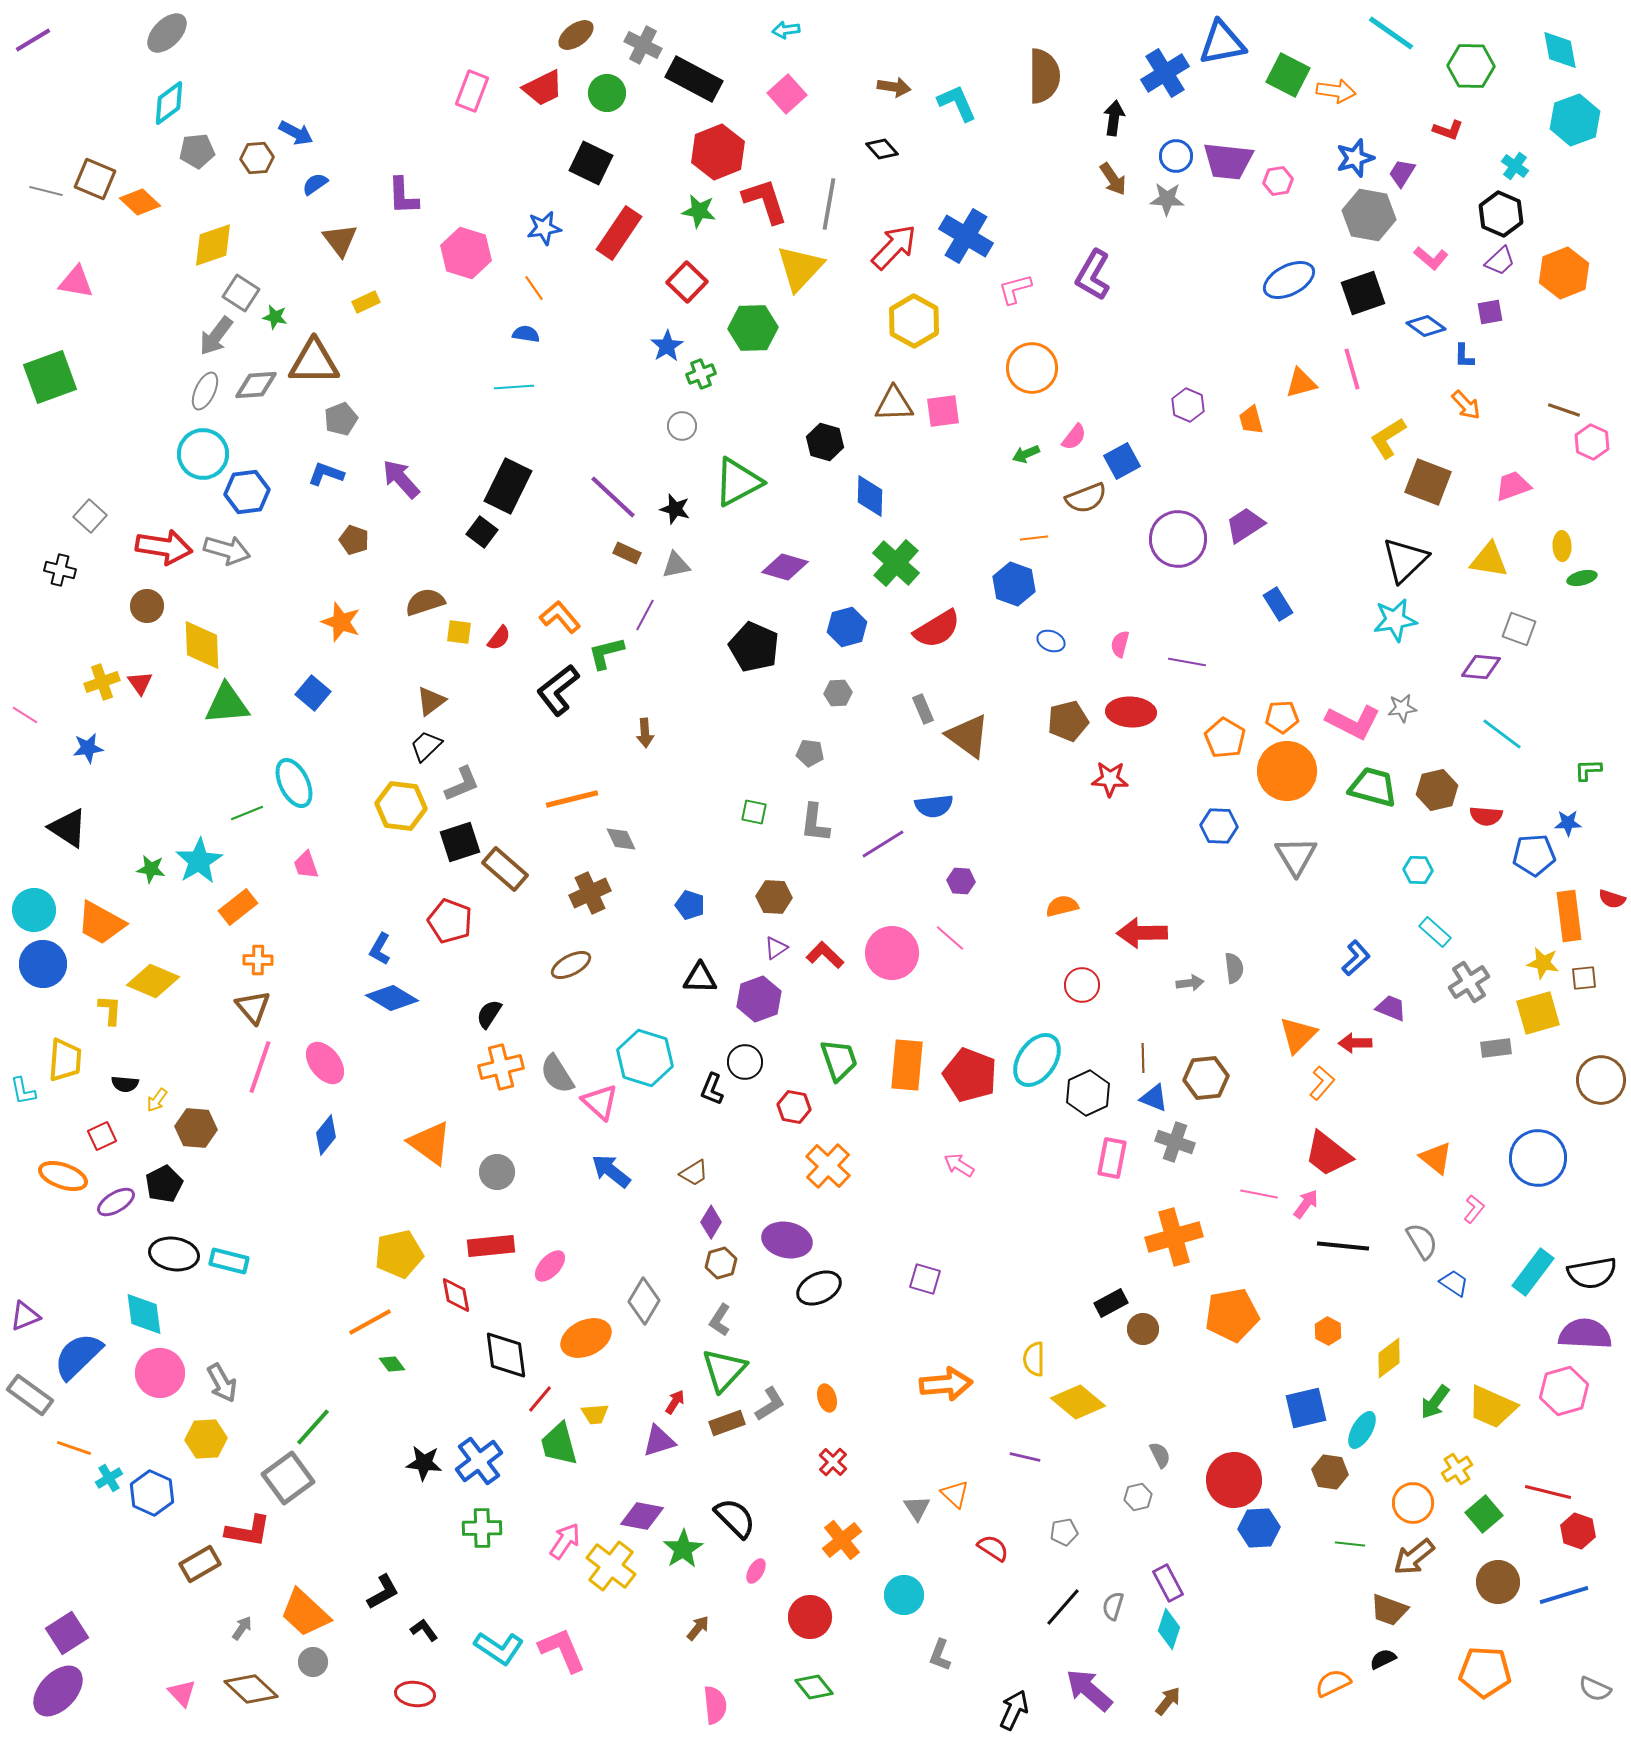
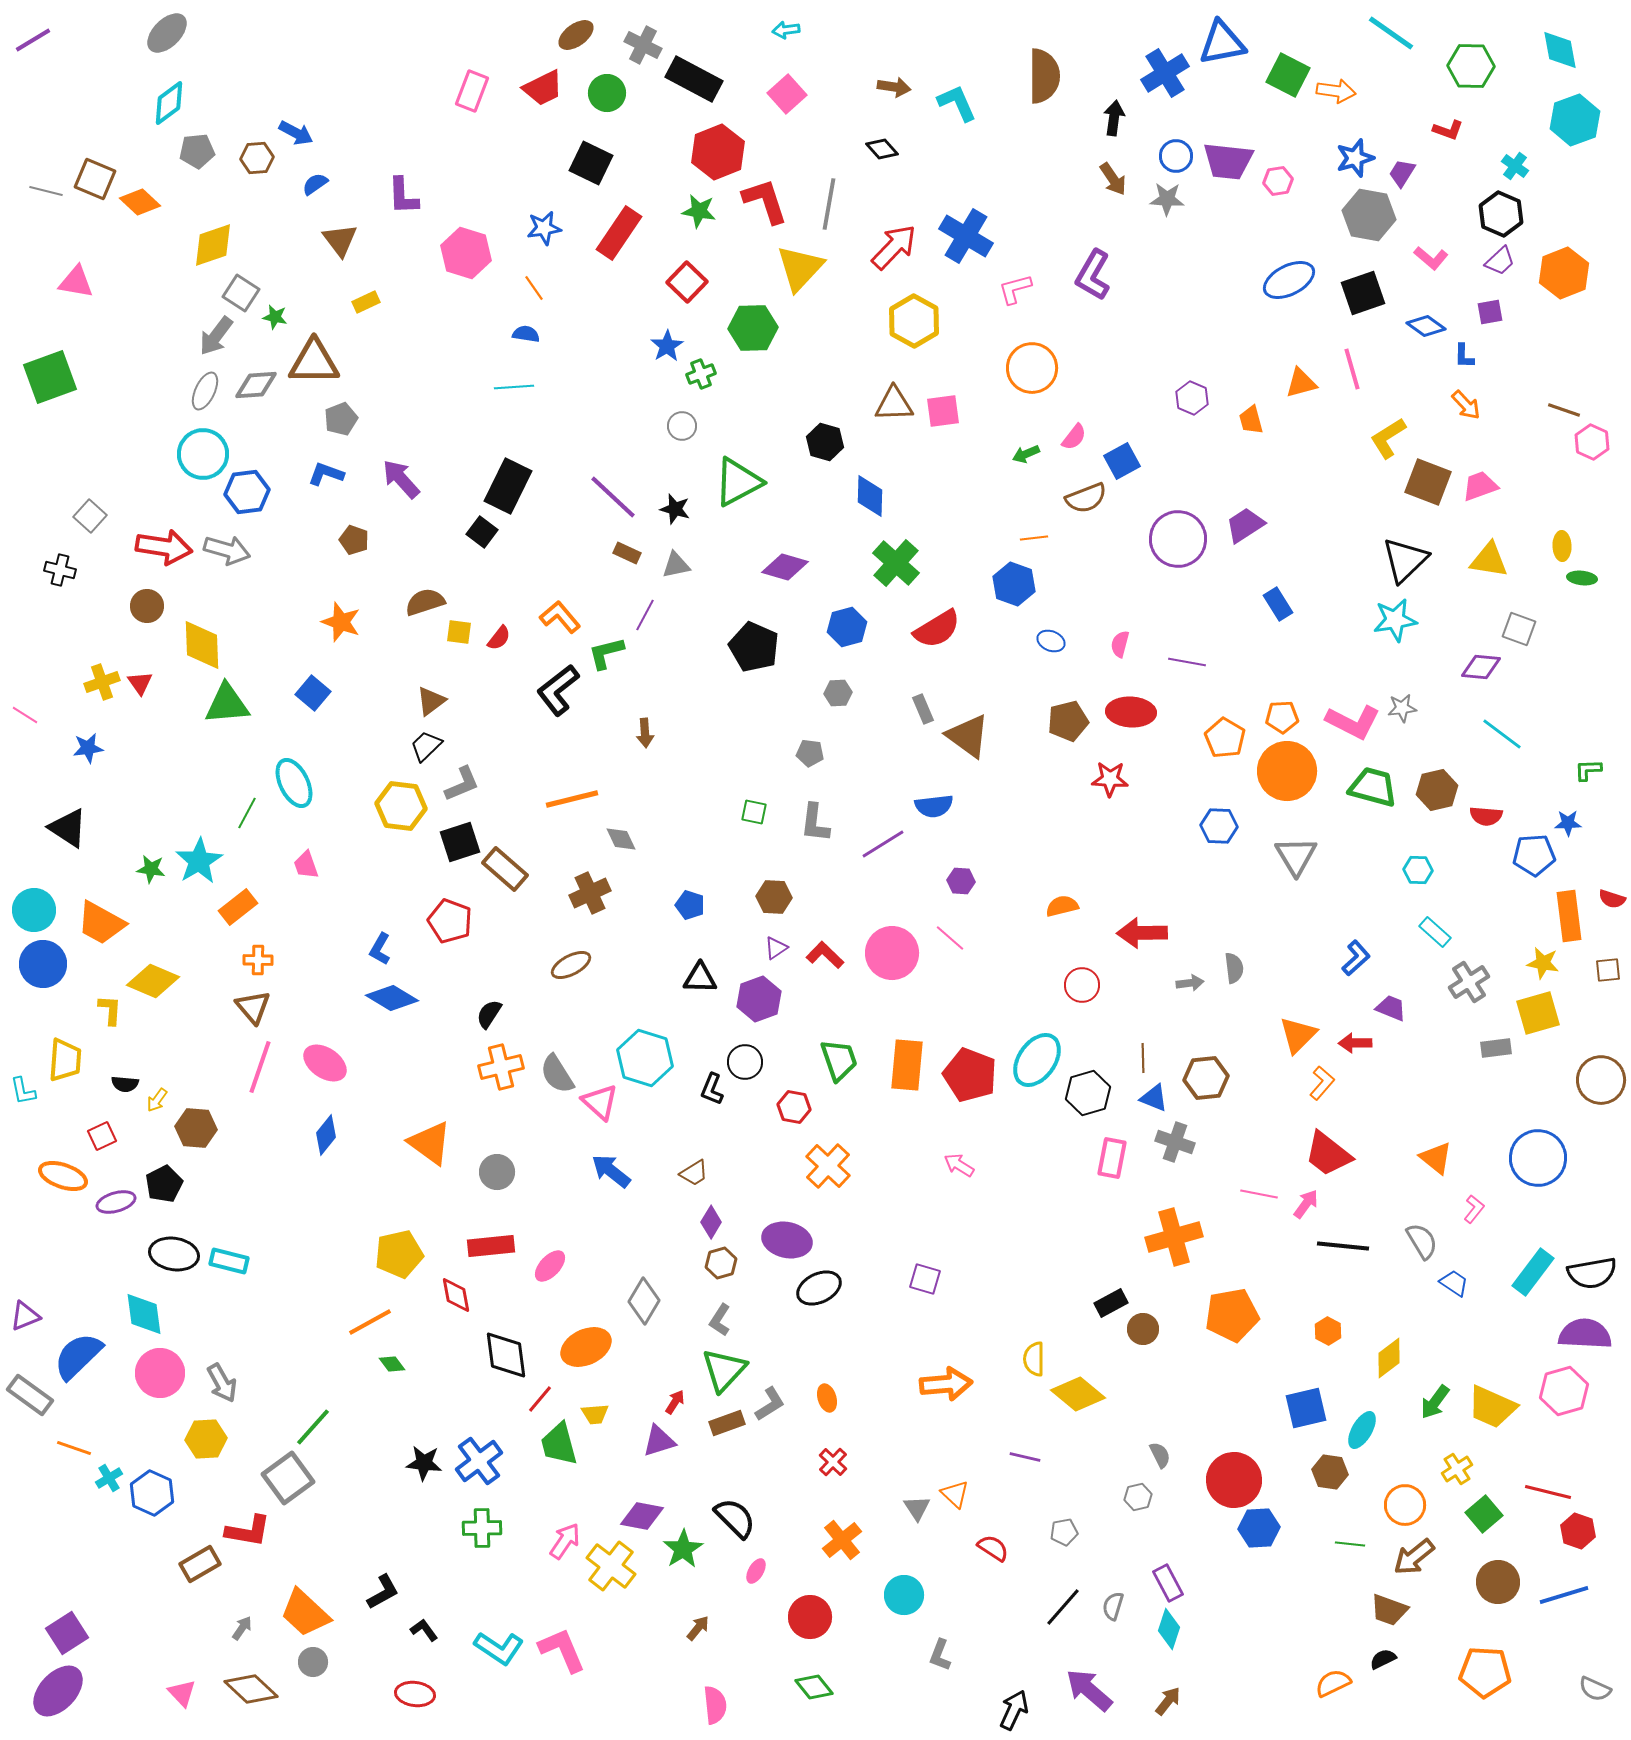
purple hexagon at (1188, 405): moved 4 px right, 7 px up
pink trapezoid at (1513, 486): moved 33 px left
green ellipse at (1582, 578): rotated 20 degrees clockwise
green line at (247, 813): rotated 40 degrees counterclockwise
brown square at (1584, 978): moved 24 px right, 8 px up
pink ellipse at (325, 1063): rotated 18 degrees counterclockwise
black hexagon at (1088, 1093): rotated 9 degrees clockwise
purple ellipse at (116, 1202): rotated 15 degrees clockwise
orange ellipse at (586, 1338): moved 9 px down
yellow diamond at (1078, 1402): moved 8 px up
orange circle at (1413, 1503): moved 8 px left, 2 px down
